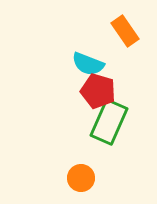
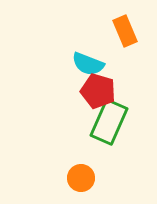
orange rectangle: rotated 12 degrees clockwise
